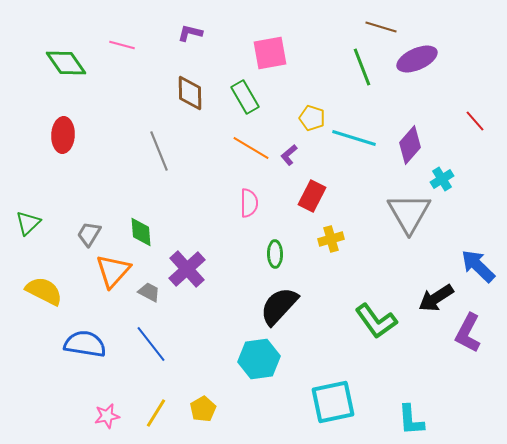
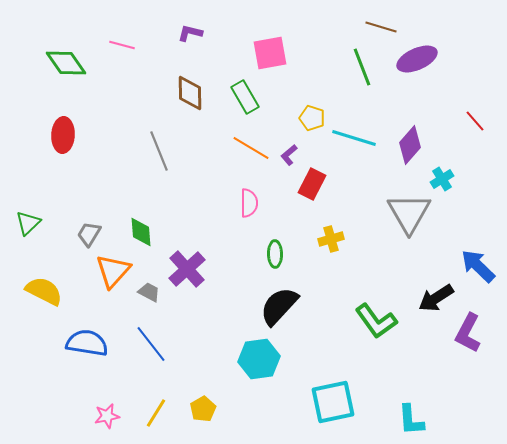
red rectangle at (312, 196): moved 12 px up
blue semicircle at (85, 344): moved 2 px right, 1 px up
